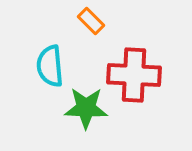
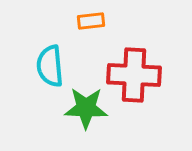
orange rectangle: rotated 52 degrees counterclockwise
